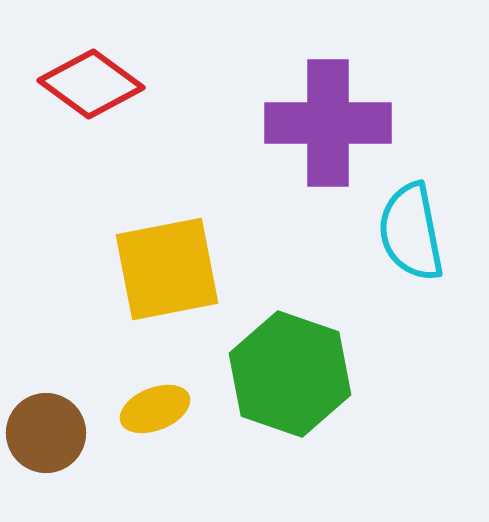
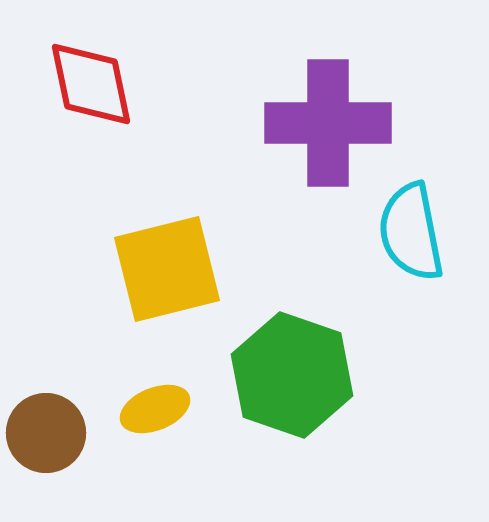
red diamond: rotated 42 degrees clockwise
yellow square: rotated 3 degrees counterclockwise
green hexagon: moved 2 px right, 1 px down
